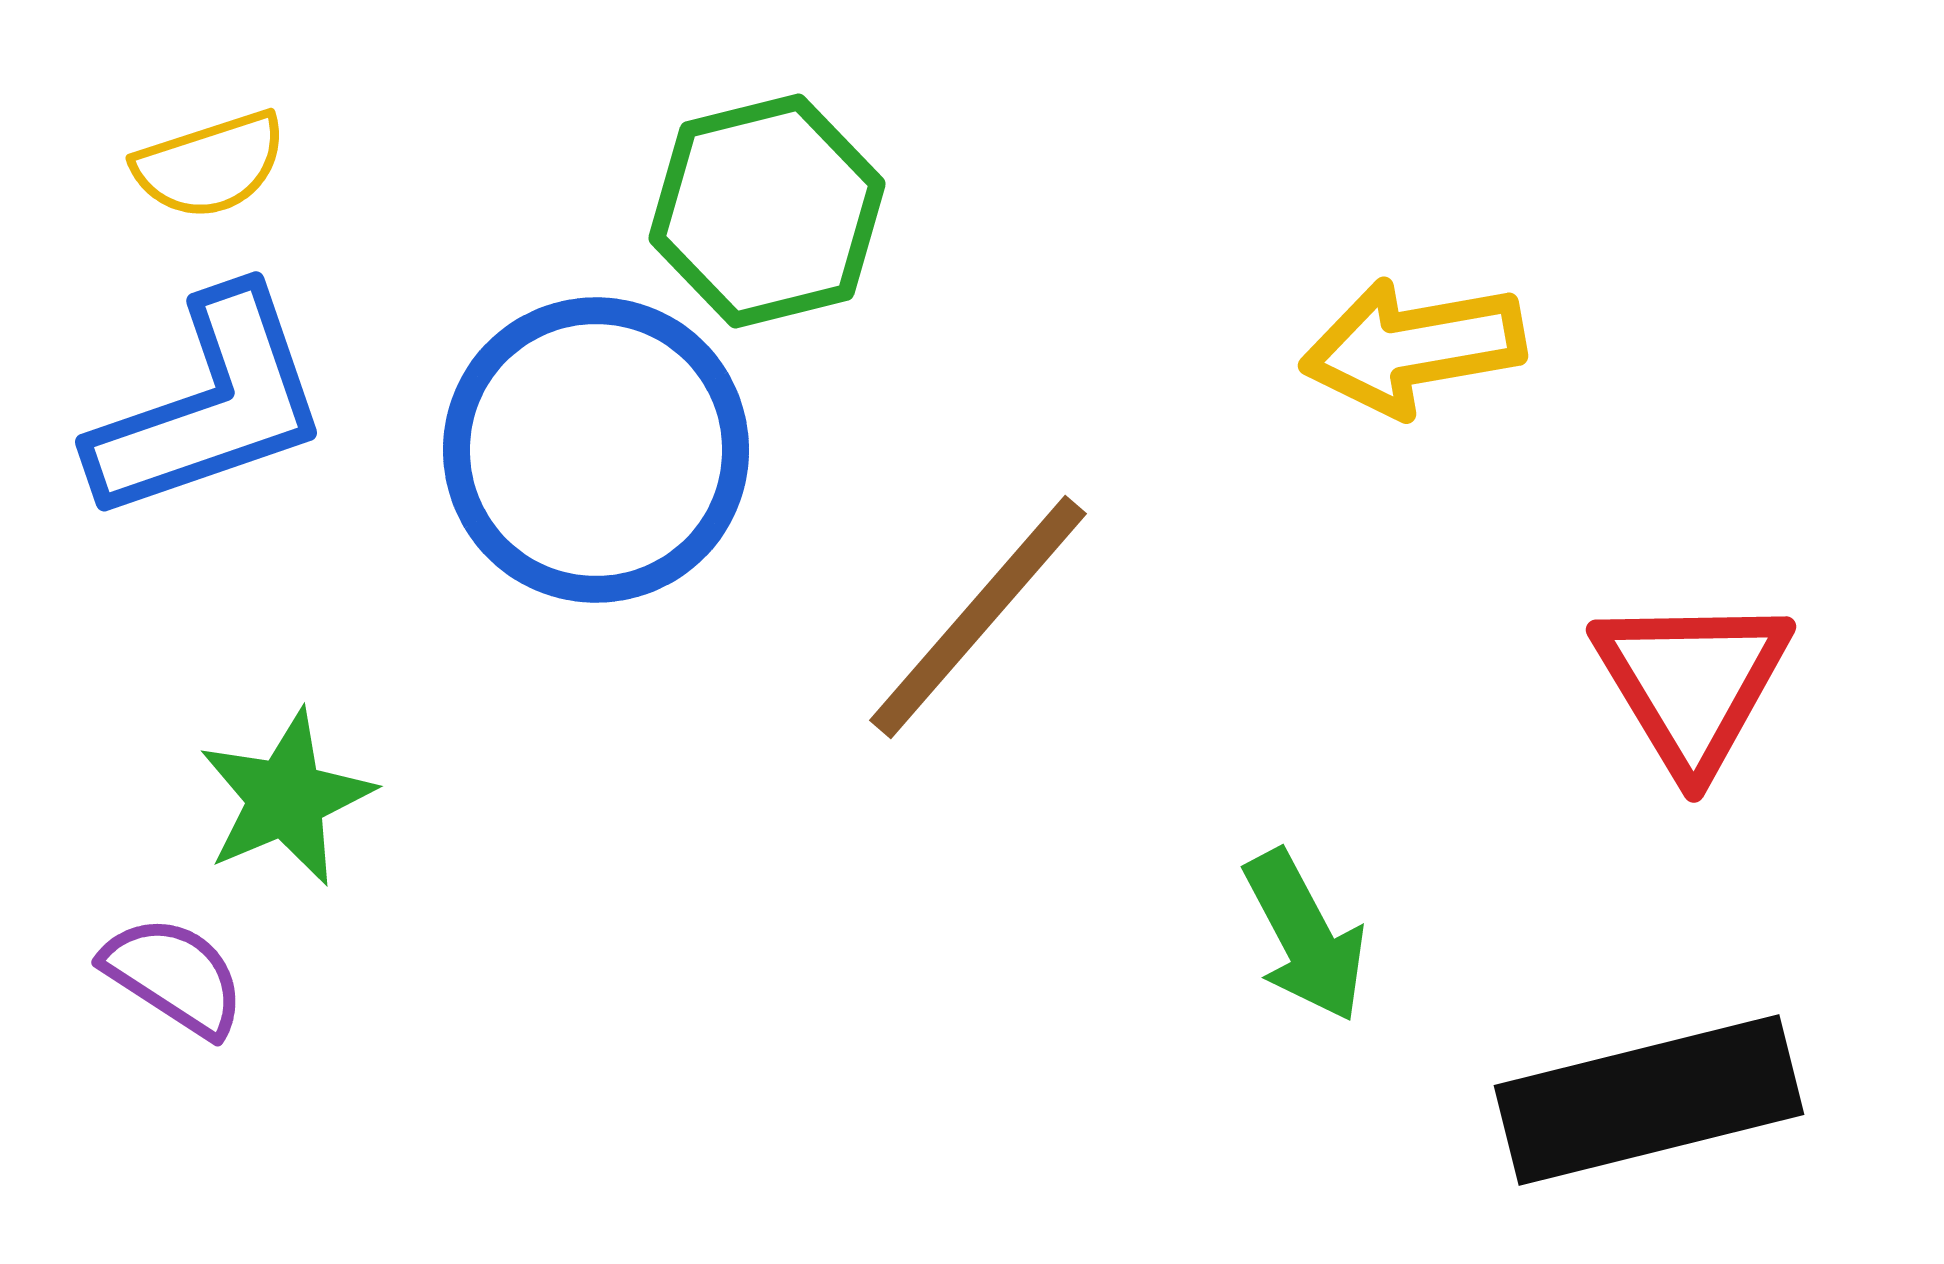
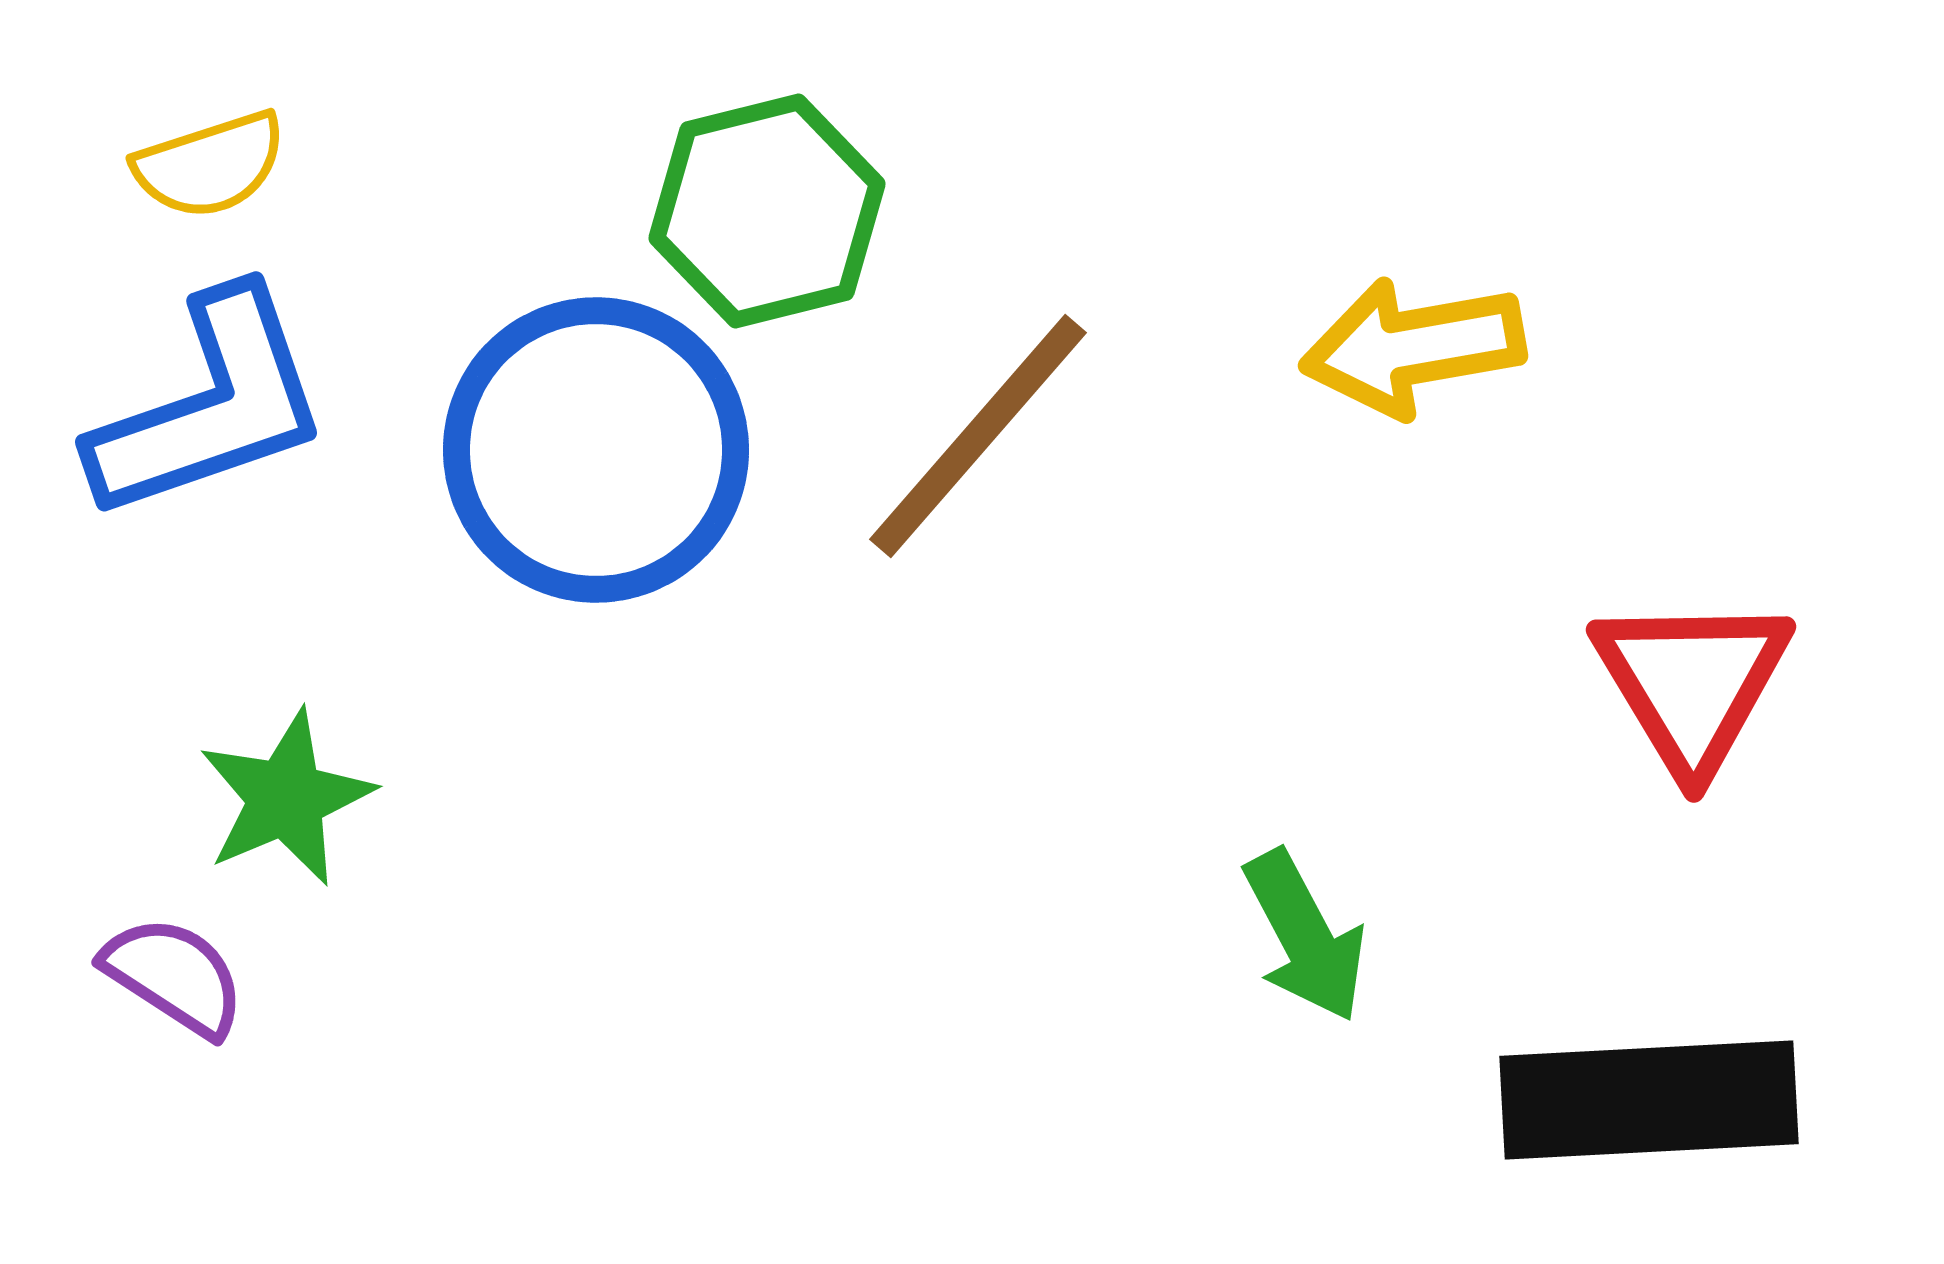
brown line: moved 181 px up
black rectangle: rotated 11 degrees clockwise
